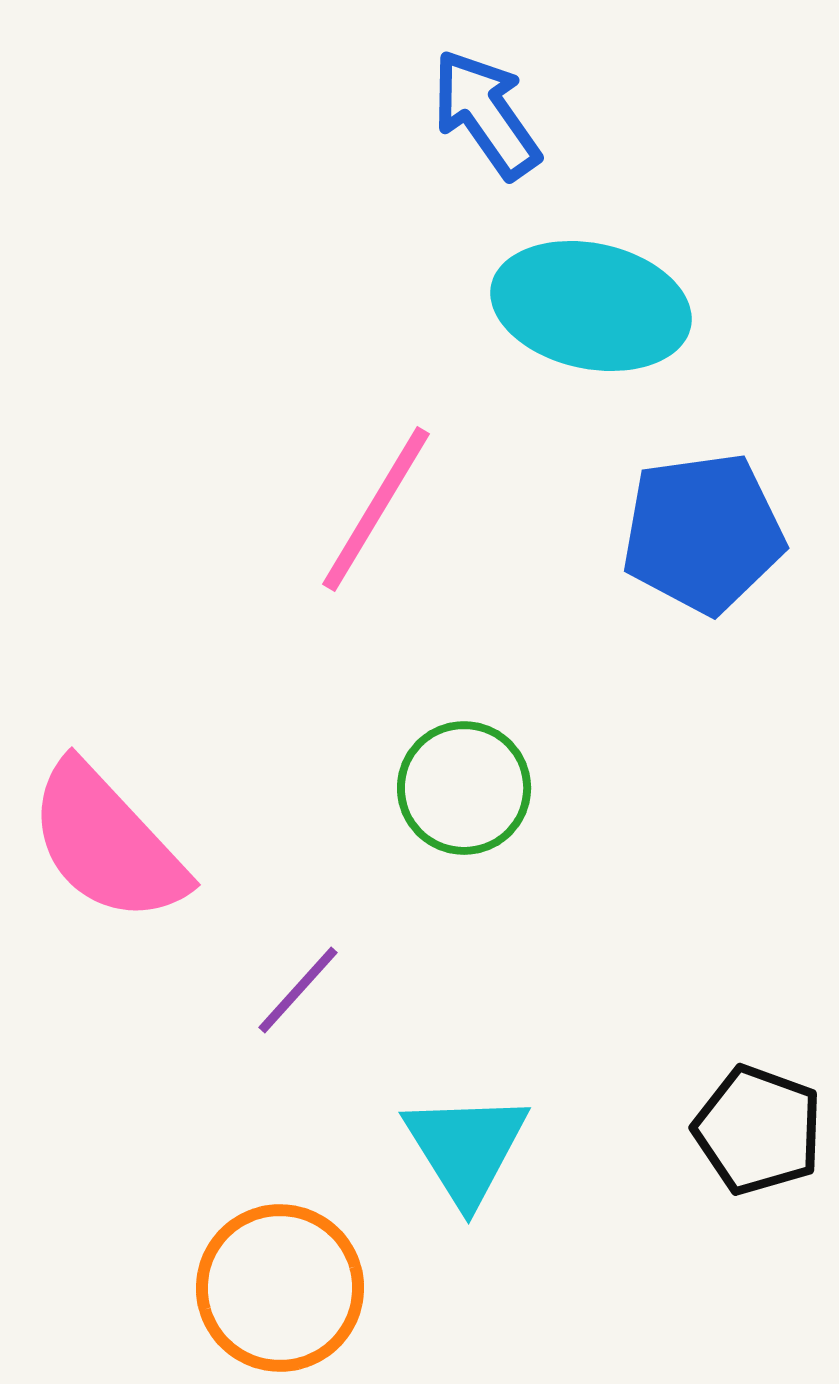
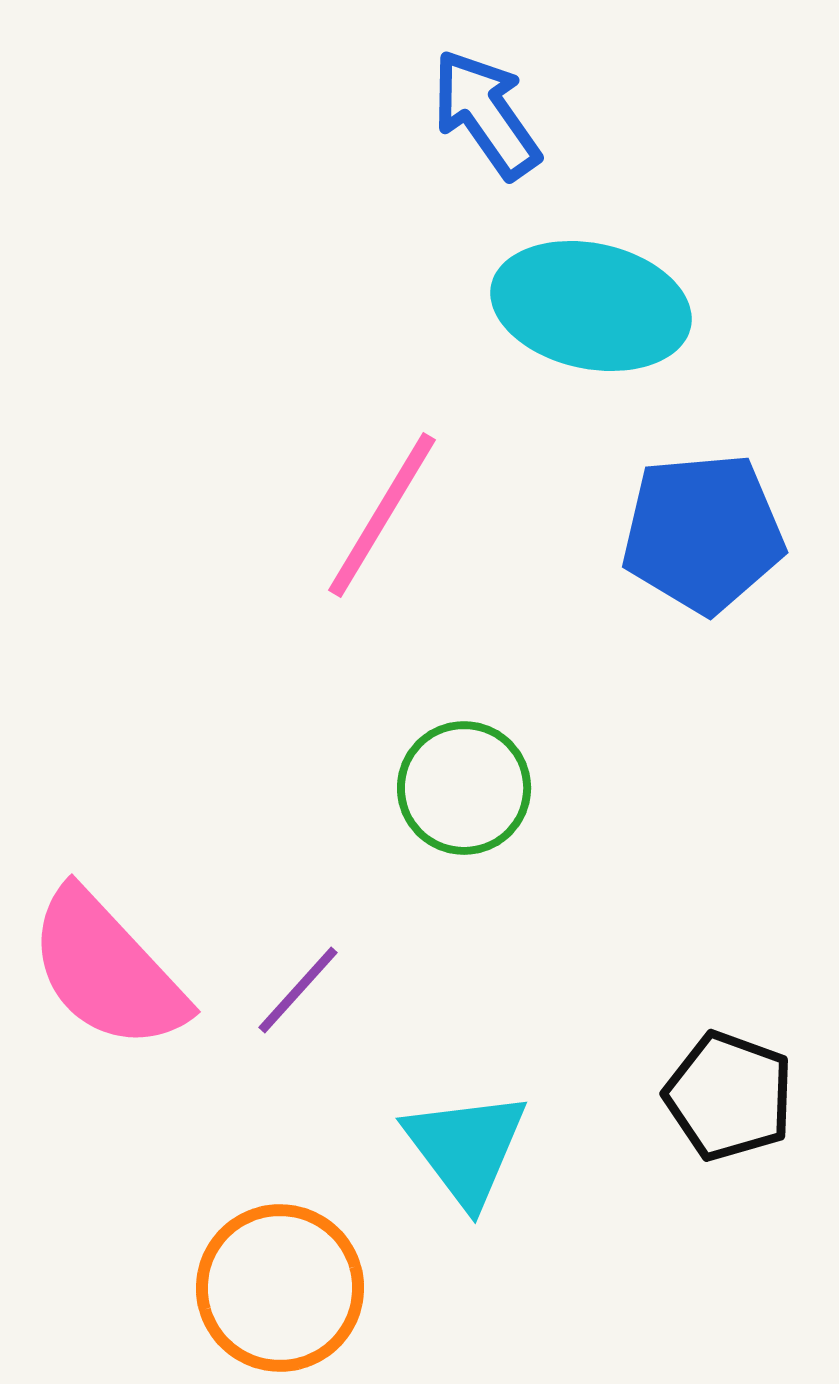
pink line: moved 6 px right, 6 px down
blue pentagon: rotated 3 degrees clockwise
pink semicircle: moved 127 px down
black pentagon: moved 29 px left, 34 px up
cyan triangle: rotated 5 degrees counterclockwise
